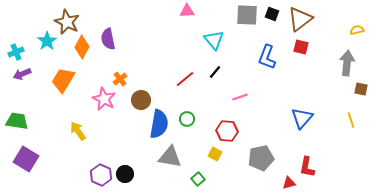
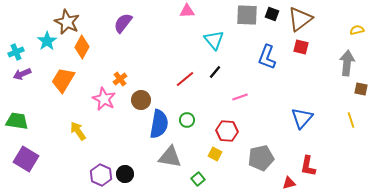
purple semicircle: moved 15 px right, 16 px up; rotated 50 degrees clockwise
green circle: moved 1 px down
red L-shape: moved 1 px right, 1 px up
